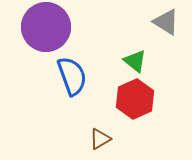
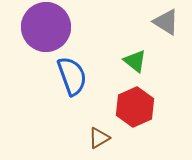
red hexagon: moved 8 px down
brown triangle: moved 1 px left, 1 px up
